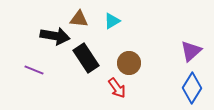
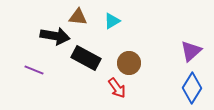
brown triangle: moved 1 px left, 2 px up
black rectangle: rotated 28 degrees counterclockwise
